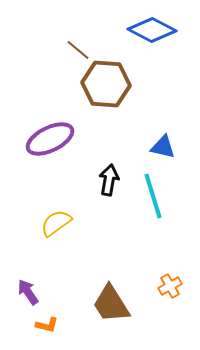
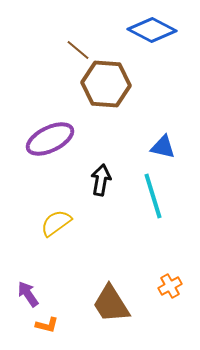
black arrow: moved 8 px left
purple arrow: moved 2 px down
